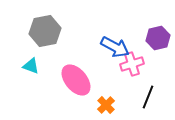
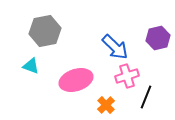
blue arrow: rotated 16 degrees clockwise
pink cross: moved 5 px left, 12 px down
pink ellipse: rotated 68 degrees counterclockwise
black line: moved 2 px left
